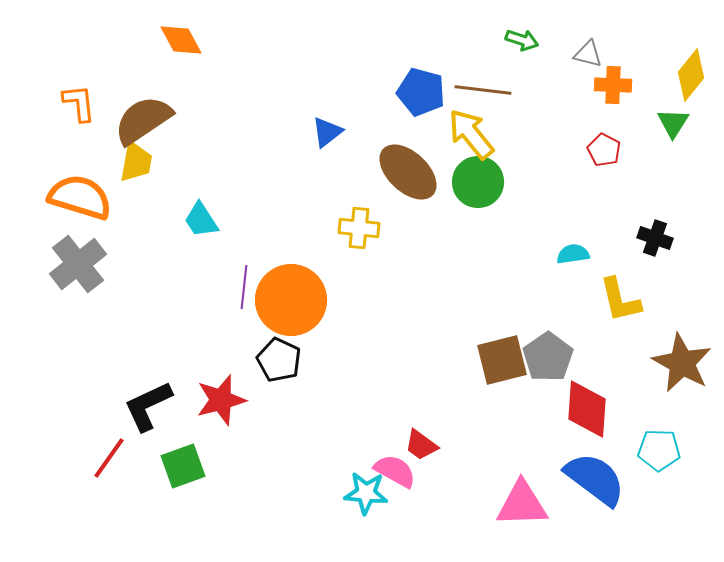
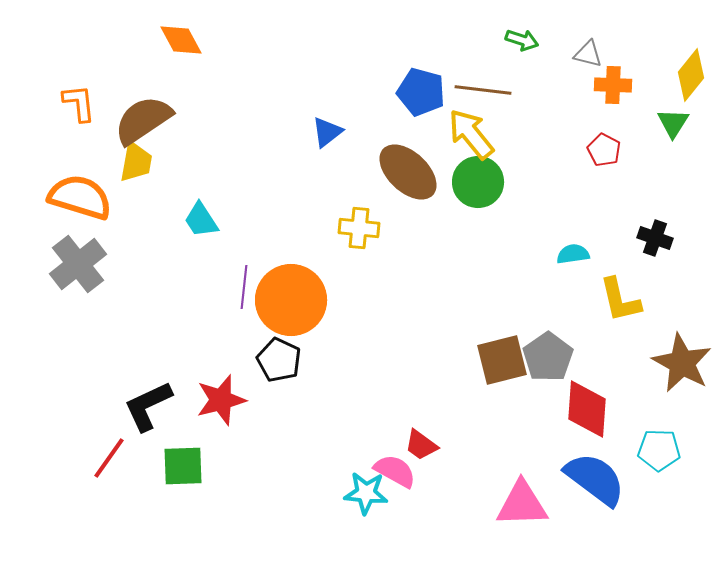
green square: rotated 18 degrees clockwise
